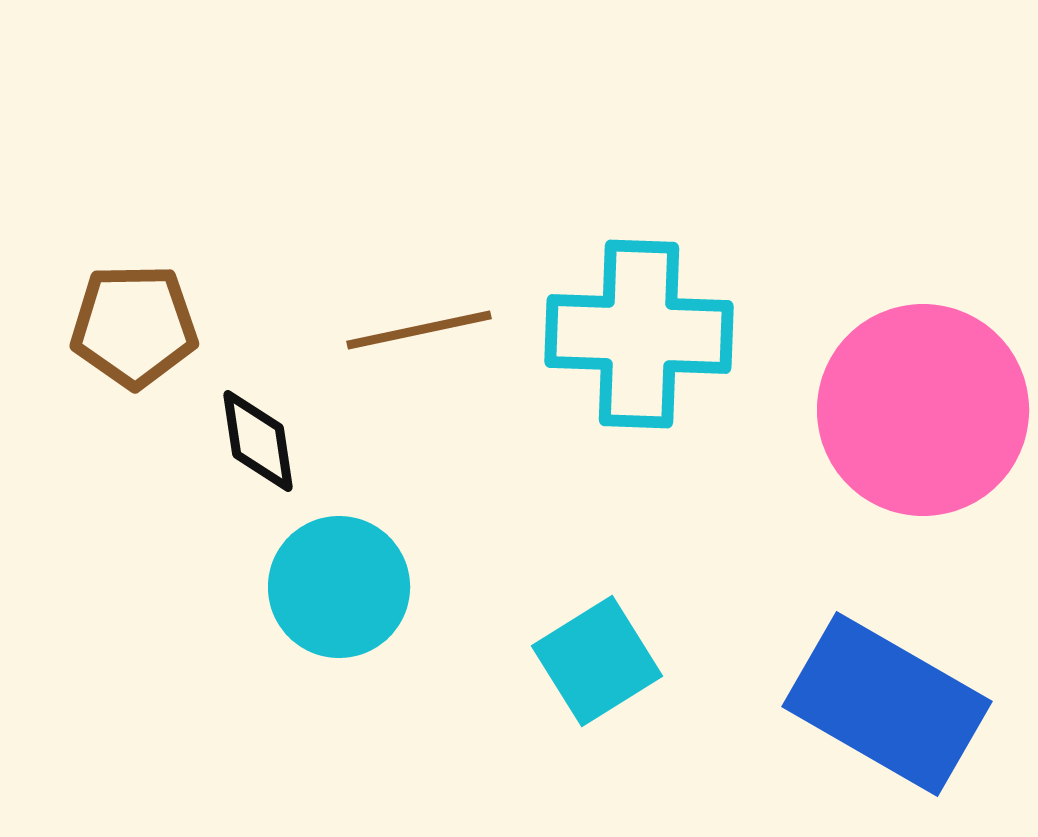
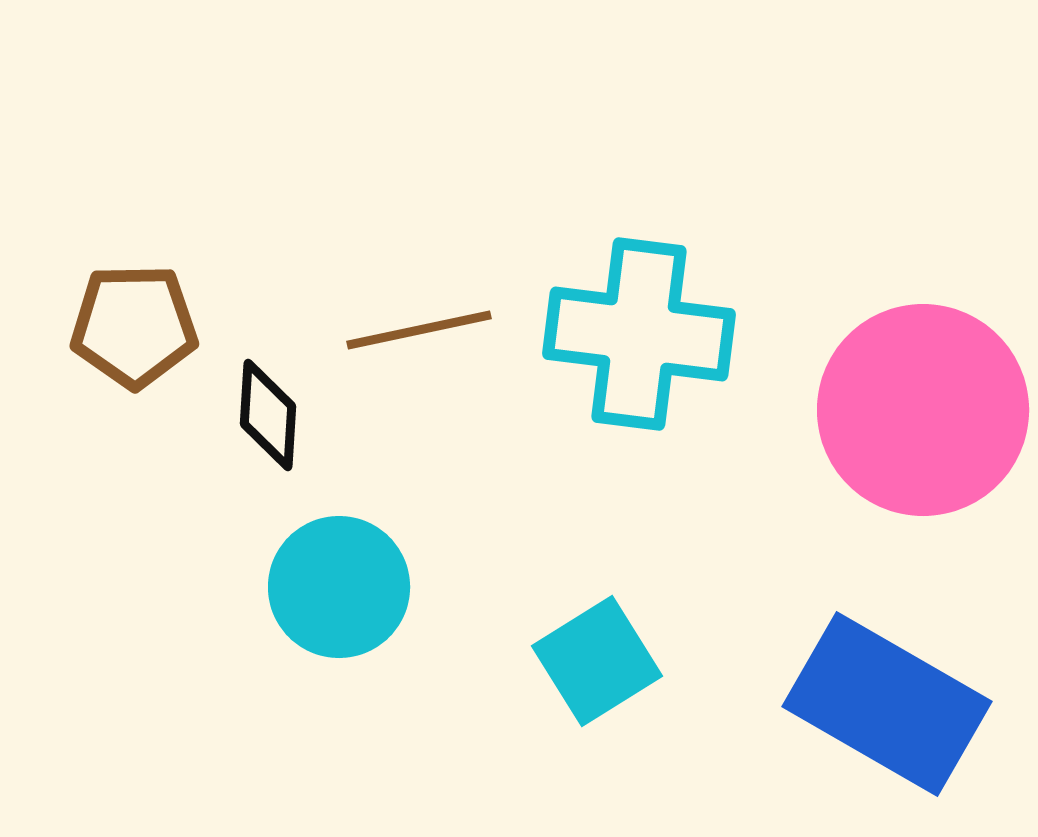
cyan cross: rotated 5 degrees clockwise
black diamond: moved 10 px right, 26 px up; rotated 12 degrees clockwise
